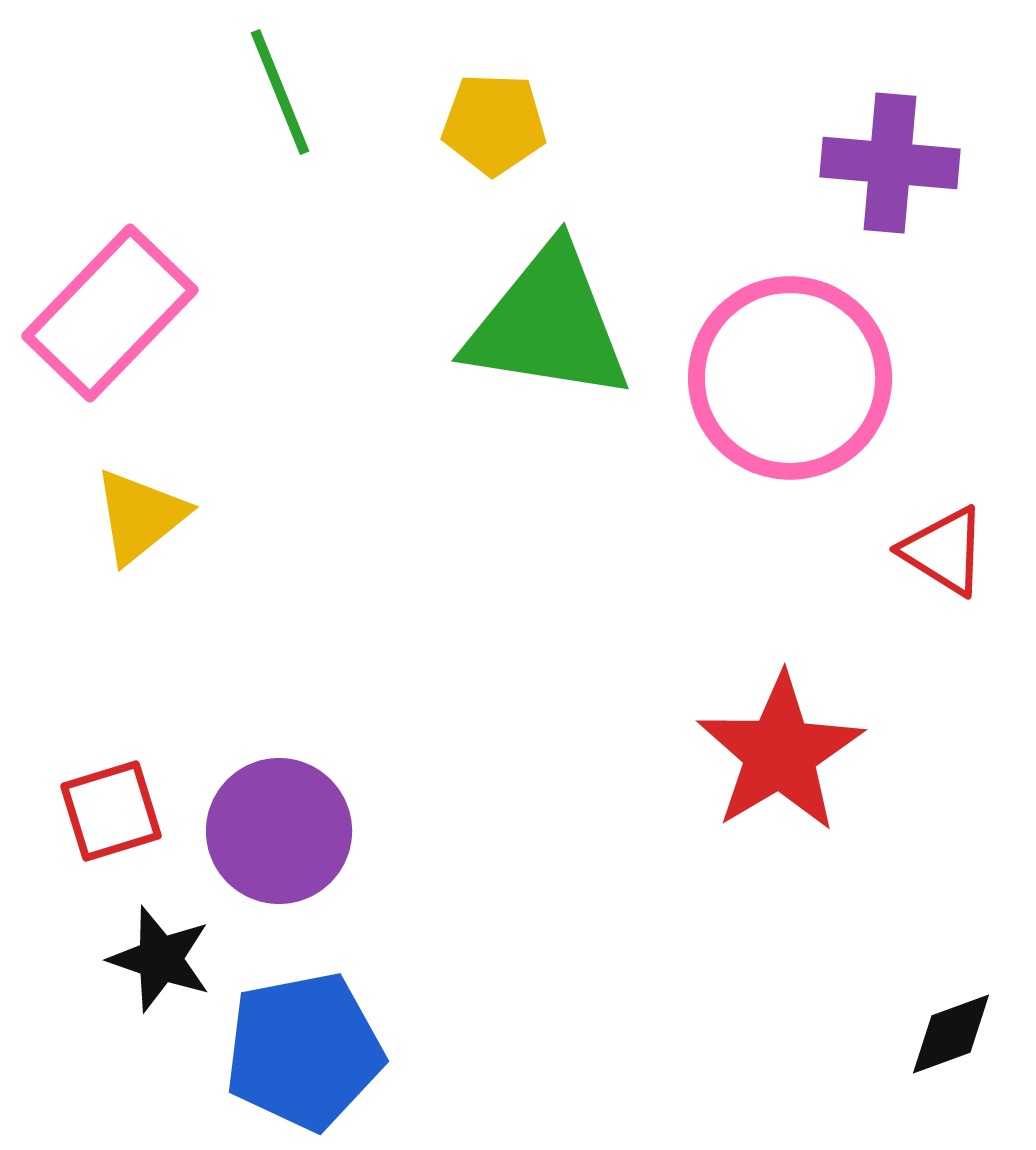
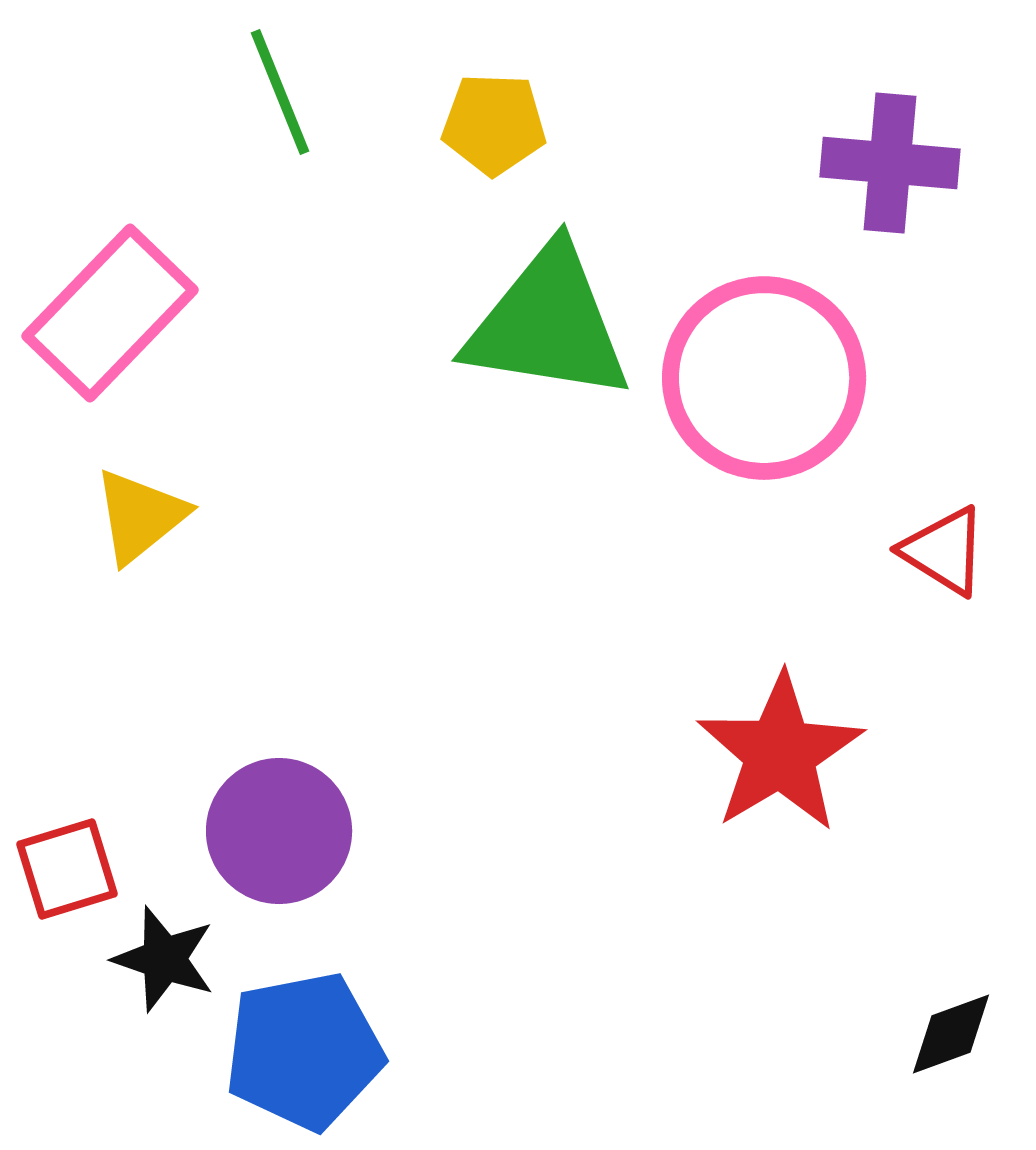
pink circle: moved 26 px left
red square: moved 44 px left, 58 px down
black star: moved 4 px right
